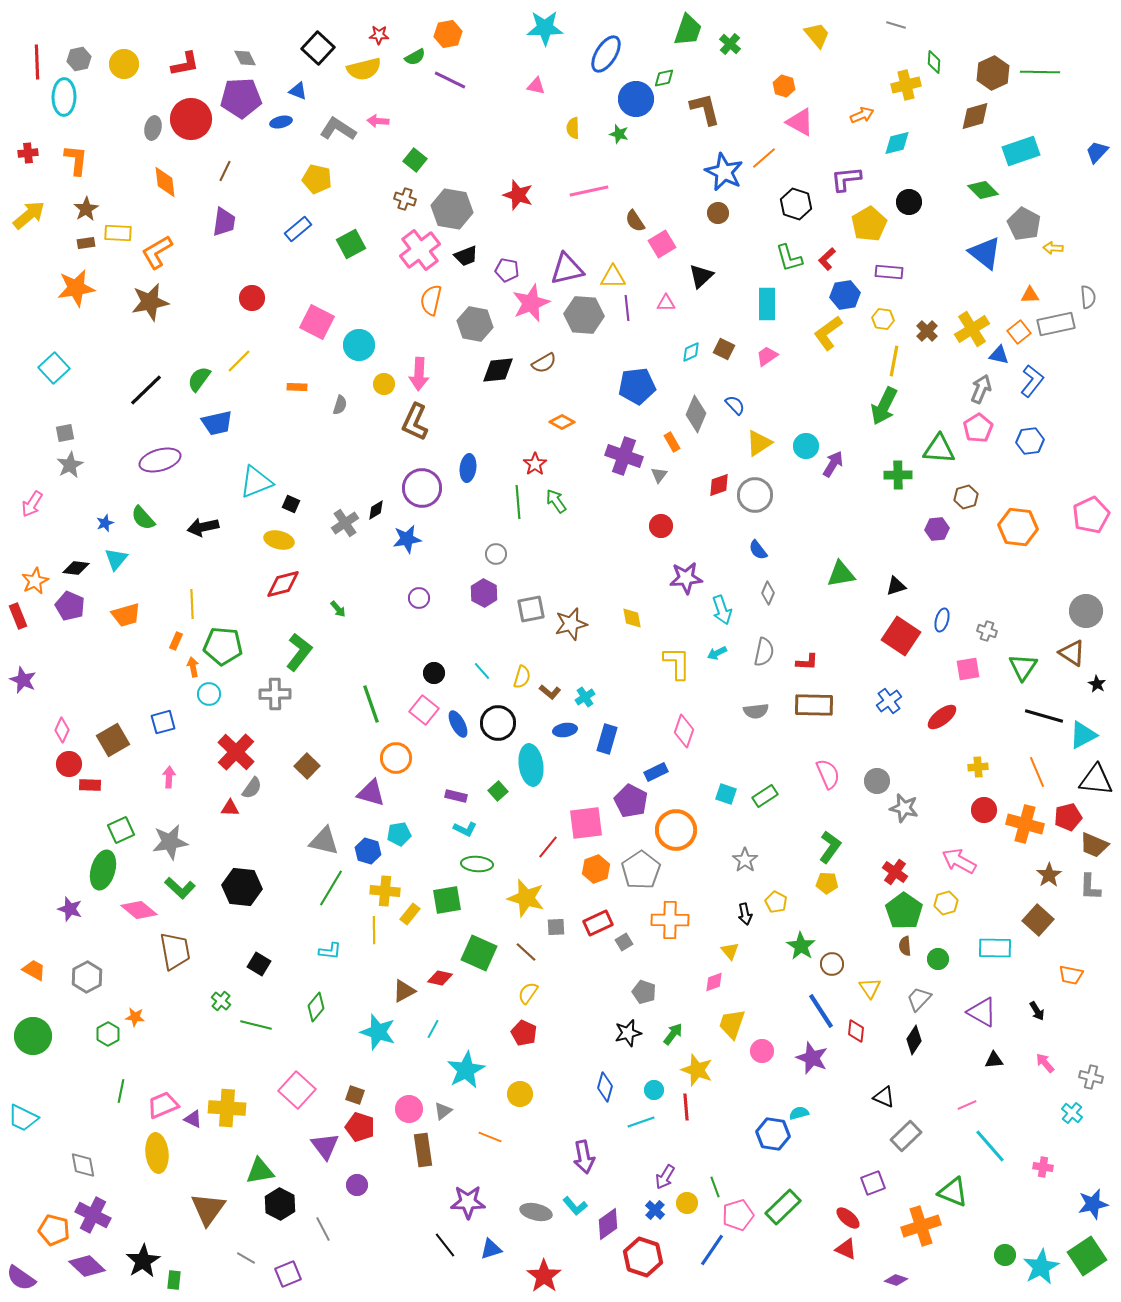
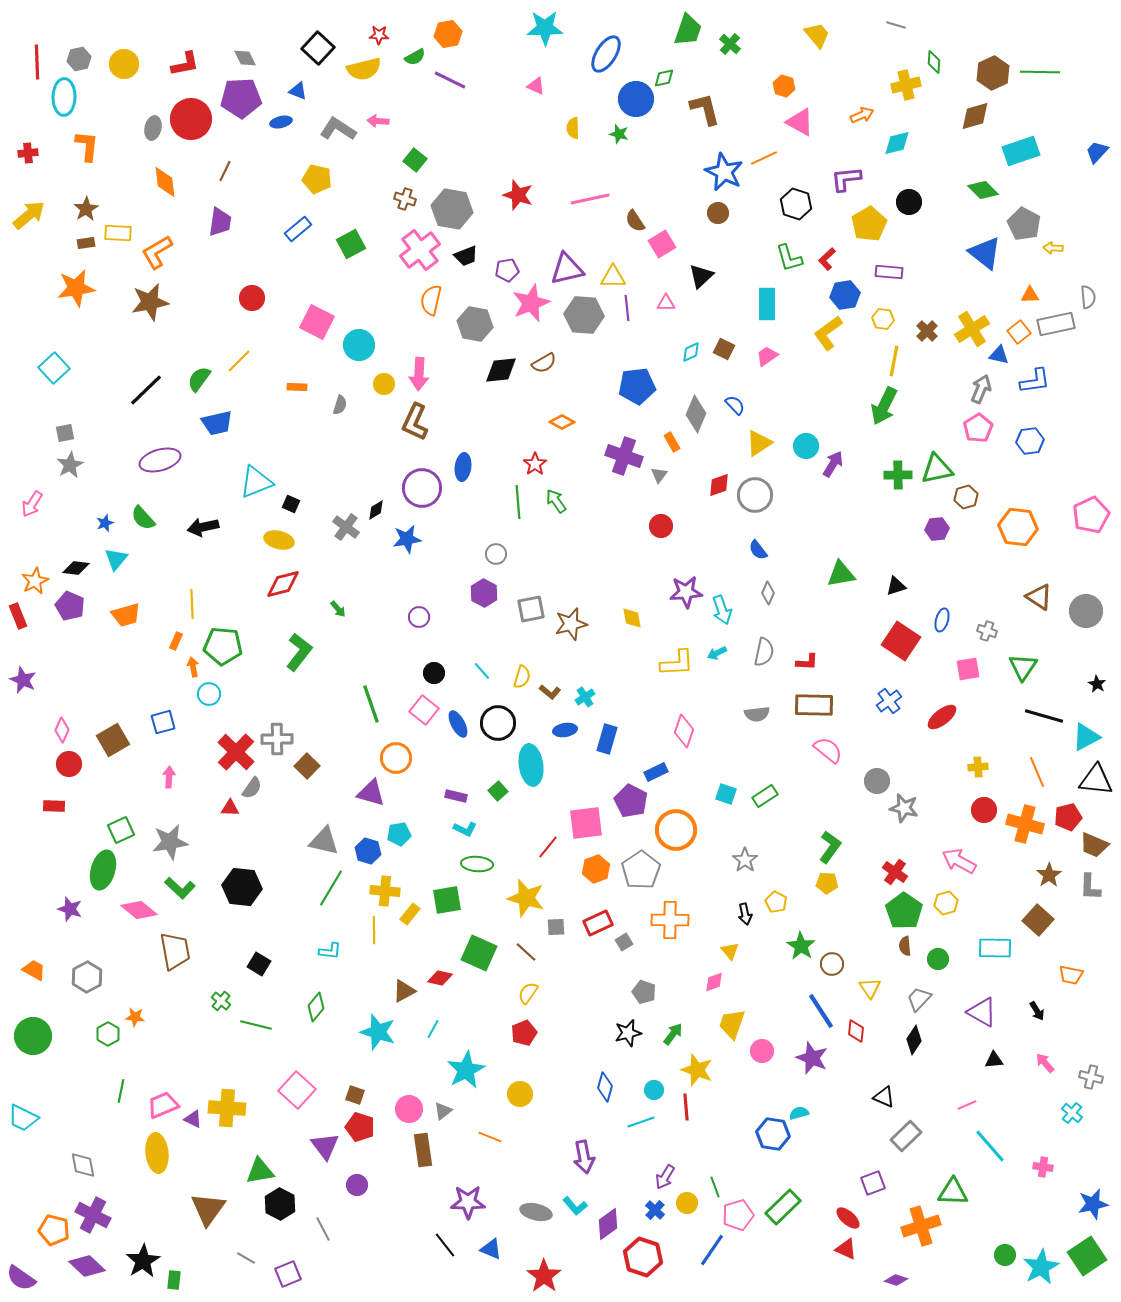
pink triangle at (536, 86): rotated 12 degrees clockwise
orange line at (764, 158): rotated 16 degrees clockwise
orange L-shape at (76, 160): moved 11 px right, 14 px up
pink line at (589, 191): moved 1 px right, 8 px down
purple trapezoid at (224, 222): moved 4 px left
purple pentagon at (507, 270): rotated 20 degrees counterclockwise
black diamond at (498, 370): moved 3 px right
blue L-shape at (1032, 381): moved 3 px right; rotated 44 degrees clockwise
green triangle at (939, 449): moved 2 px left, 20 px down; rotated 16 degrees counterclockwise
blue ellipse at (468, 468): moved 5 px left, 1 px up
gray cross at (345, 523): moved 1 px right, 4 px down; rotated 20 degrees counterclockwise
purple star at (686, 578): moved 14 px down
purple circle at (419, 598): moved 19 px down
red square at (901, 636): moved 5 px down
brown triangle at (1072, 653): moved 33 px left, 56 px up
yellow L-shape at (677, 663): rotated 87 degrees clockwise
gray cross at (275, 694): moved 2 px right, 45 px down
gray semicircle at (756, 711): moved 1 px right, 3 px down
cyan triangle at (1083, 735): moved 3 px right, 2 px down
pink semicircle at (828, 774): moved 24 px up; rotated 28 degrees counterclockwise
red rectangle at (90, 785): moved 36 px left, 21 px down
red pentagon at (524, 1033): rotated 25 degrees clockwise
green triangle at (953, 1192): rotated 20 degrees counterclockwise
blue triangle at (491, 1249): rotated 40 degrees clockwise
